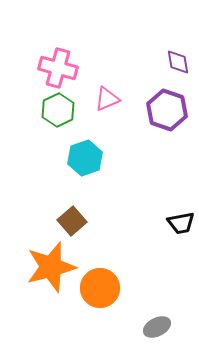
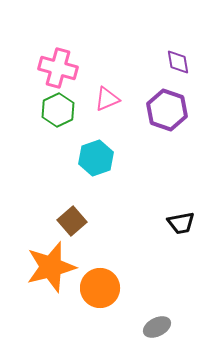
cyan hexagon: moved 11 px right
